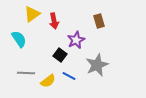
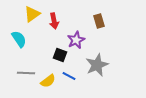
black square: rotated 16 degrees counterclockwise
